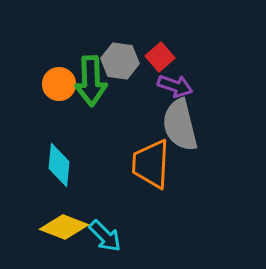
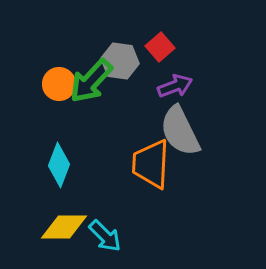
red square: moved 10 px up
green arrow: rotated 45 degrees clockwise
purple arrow: rotated 40 degrees counterclockwise
gray semicircle: moved 6 px down; rotated 12 degrees counterclockwise
cyan diamond: rotated 15 degrees clockwise
yellow diamond: rotated 21 degrees counterclockwise
